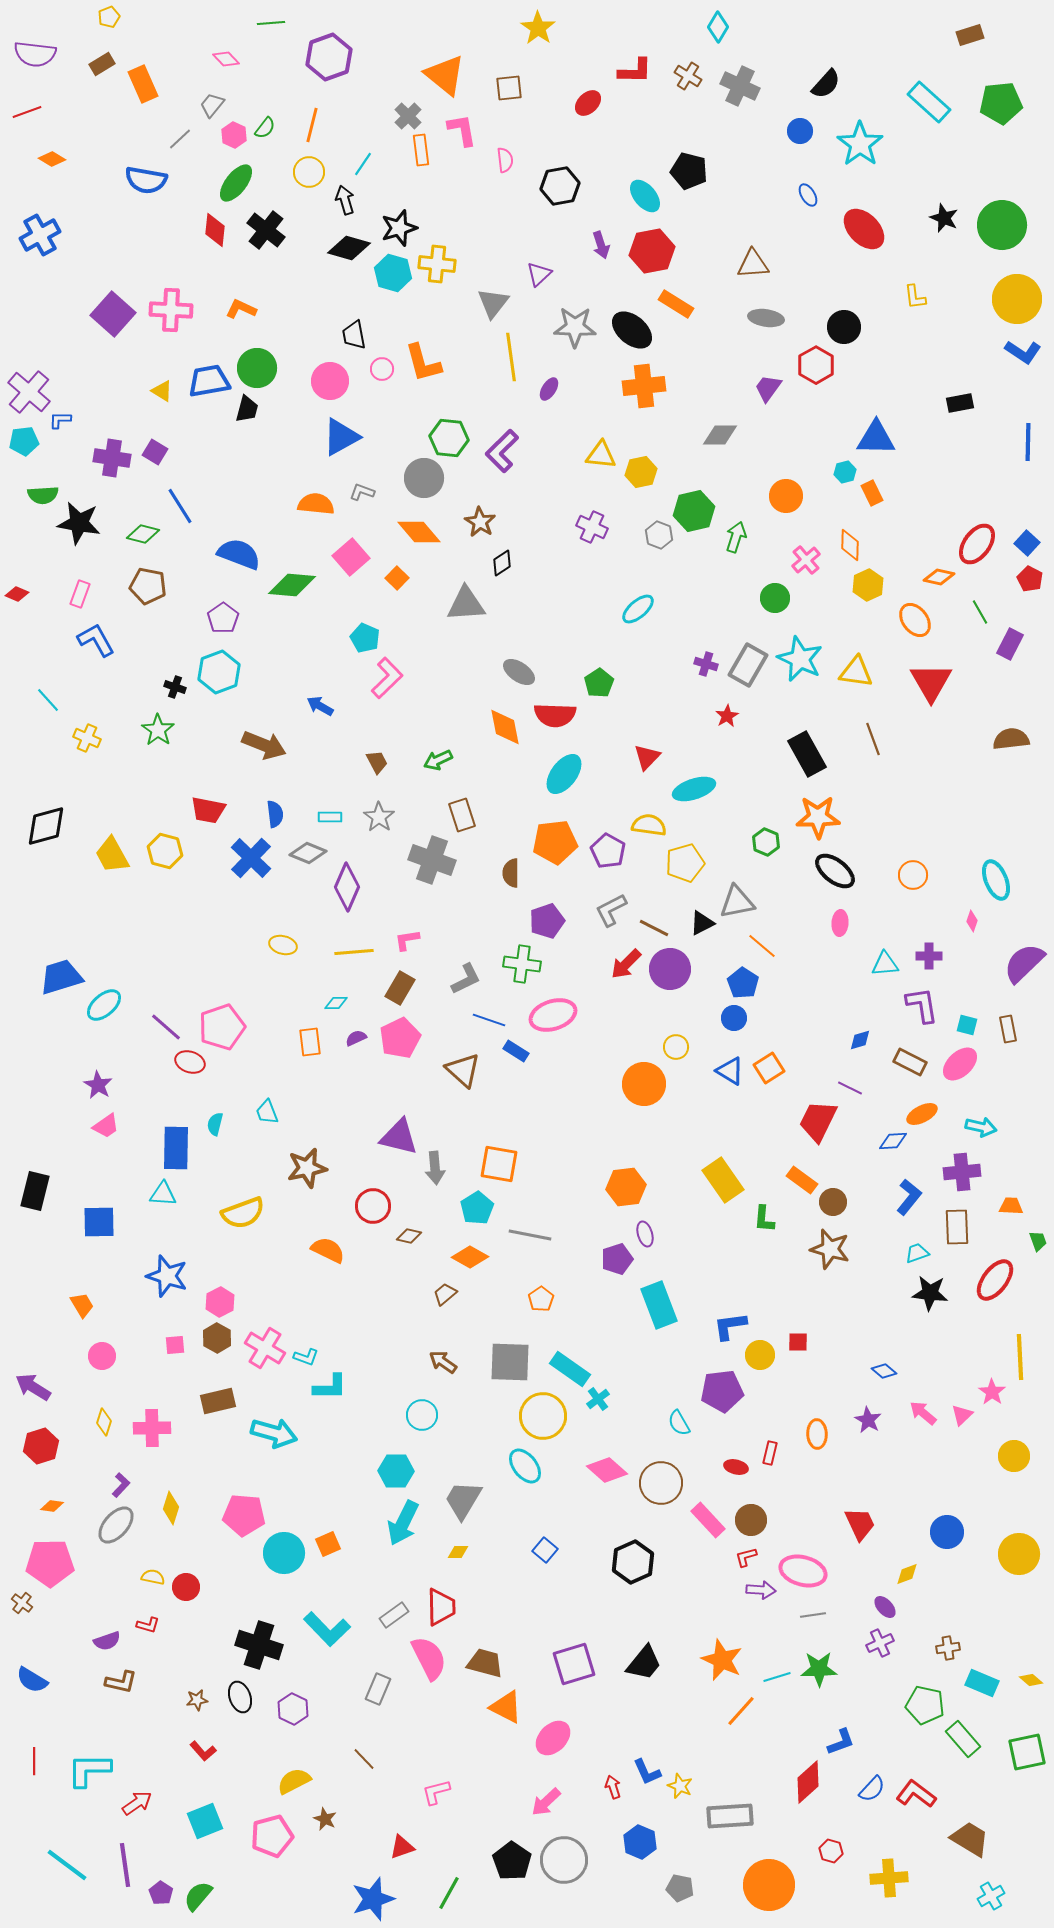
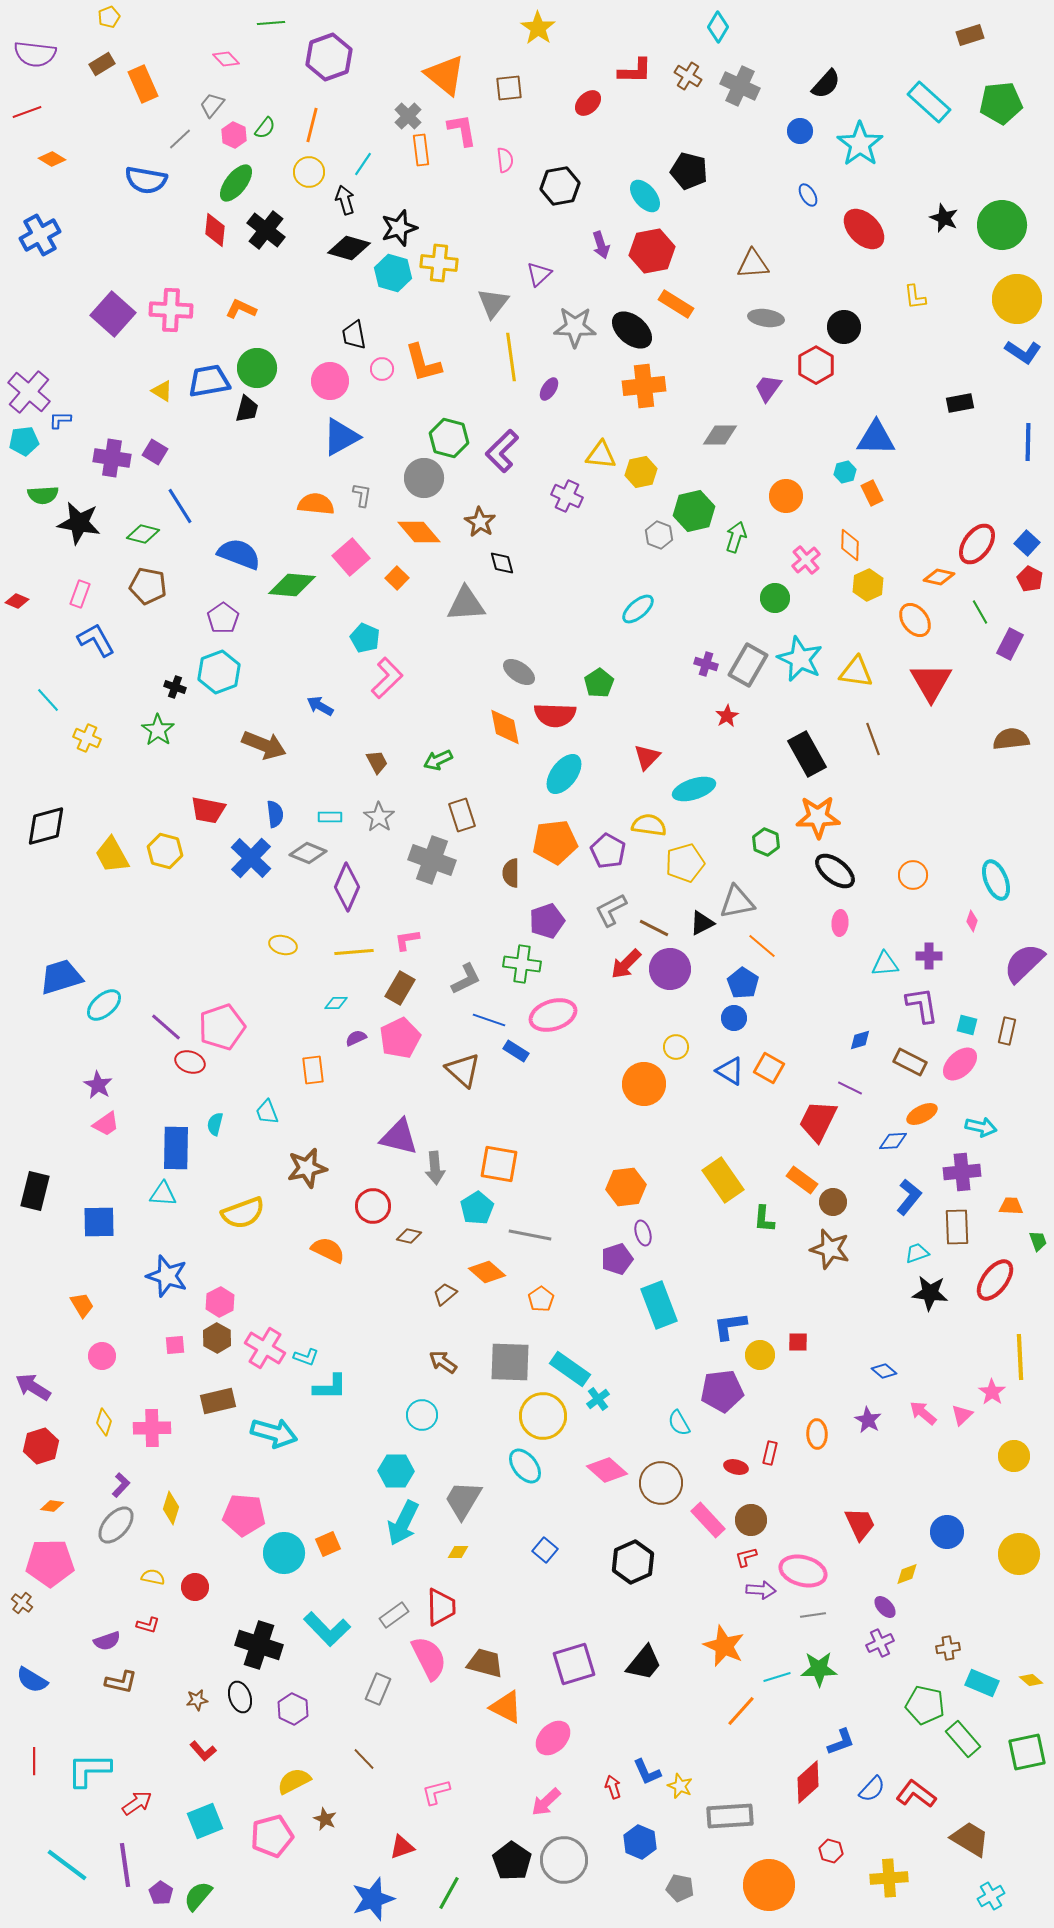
yellow cross at (437, 264): moved 2 px right, 1 px up
green hexagon at (449, 438): rotated 9 degrees clockwise
gray L-shape at (362, 492): moved 3 px down; rotated 80 degrees clockwise
purple cross at (592, 527): moved 25 px left, 31 px up
black diamond at (502, 563): rotated 72 degrees counterclockwise
red diamond at (17, 594): moved 7 px down
brown rectangle at (1008, 1029): moved 1 px left, 2 px down; rotated 24 degrees clockwise
orange rectangle at (310, 1042): moved 3 px right, 28 px down
orange square at (769, 1068): rotated 28 degrees counterclockwise
pink trapezoid at (106, 1126): moved 2 px up
purple ellipse at (645, 1234): moved 2 px left, 1 px up
orange diamond at (470, 1257): moved 17 px right, 15 px down; rotated 12 degrees clockwise
red circle at (186, 1587): moved 9 px right
orange star at (722, 1660): moved 2 px right, 14 px up
